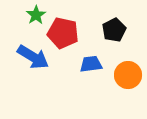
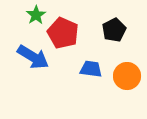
red pentagon: rotated 12 degrees clockwise
blue trapezoid: moved 5 px down; rotated 15 degrees clockwise
orange circle: moved 1 px left, 1 px down
